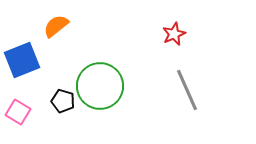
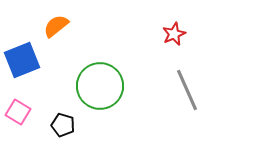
black pentagon: moved 24 px down
